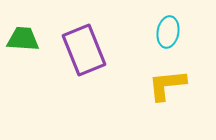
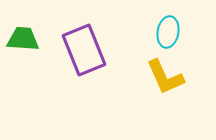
yellow L-shape: moved 2 px left, 8 px up; rotated 108 degrees counterclockwise
